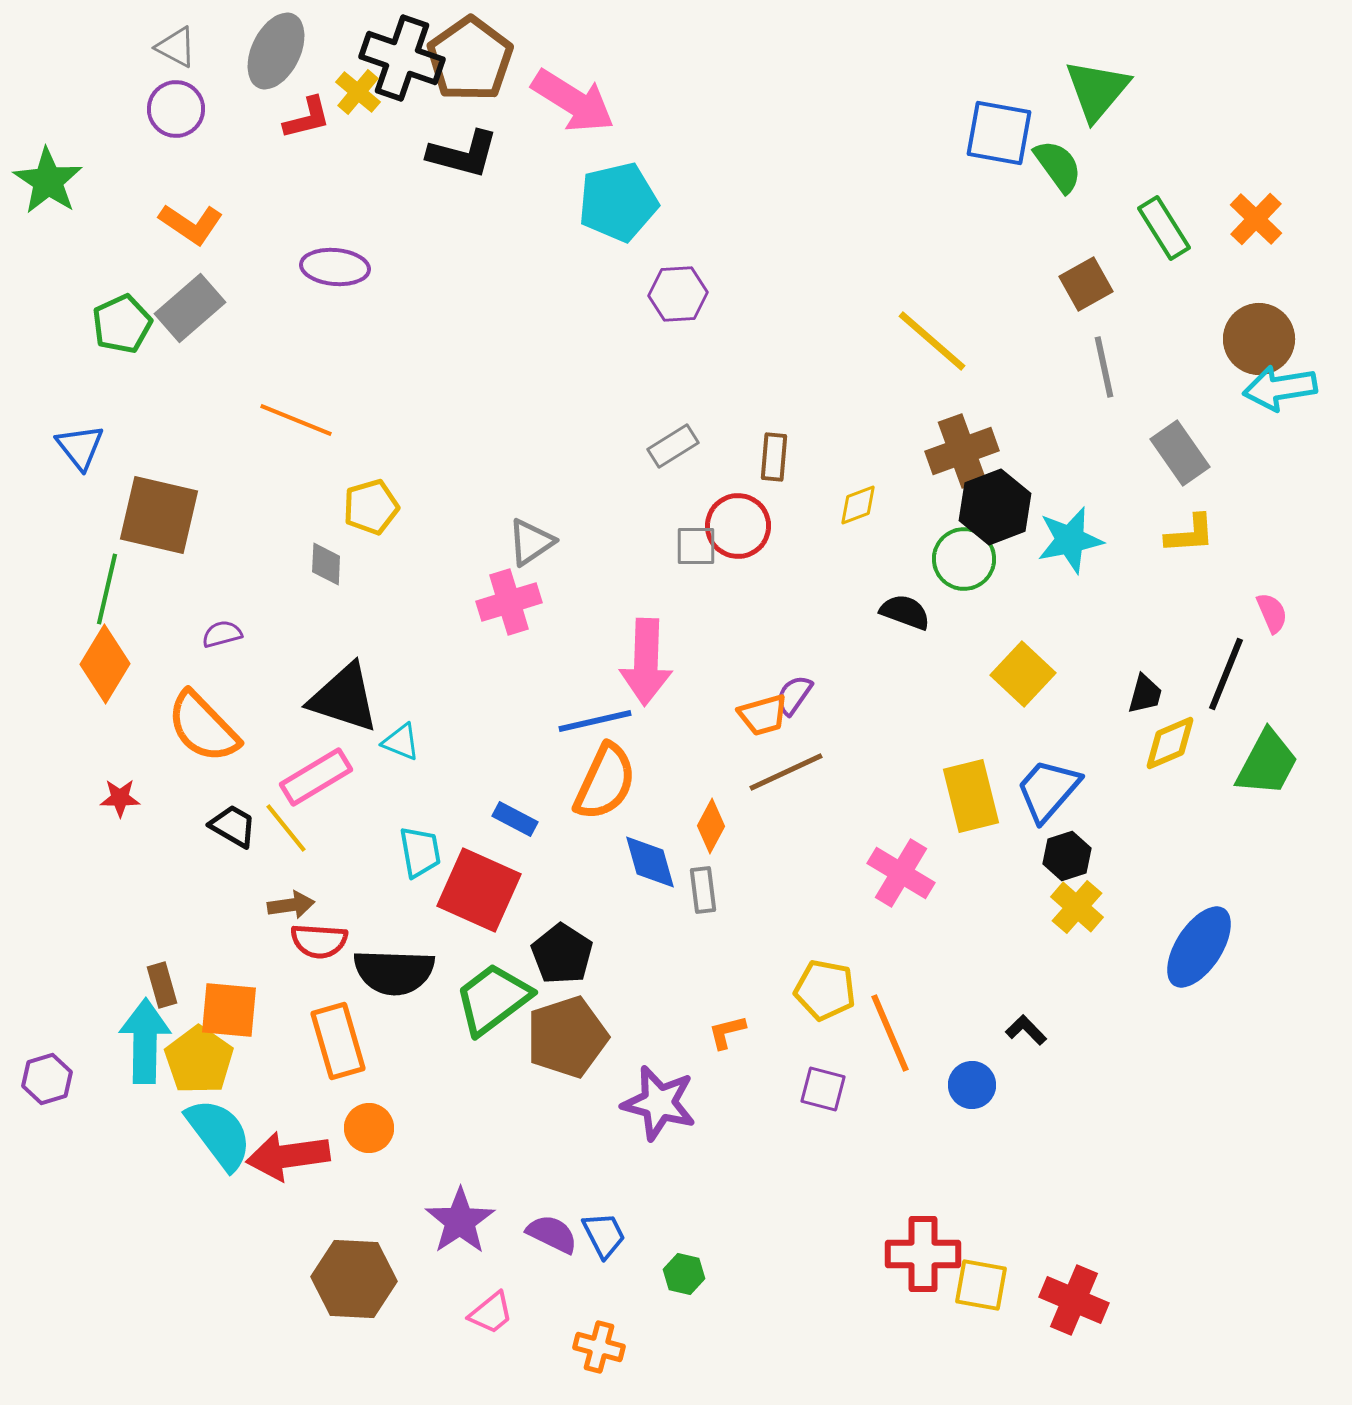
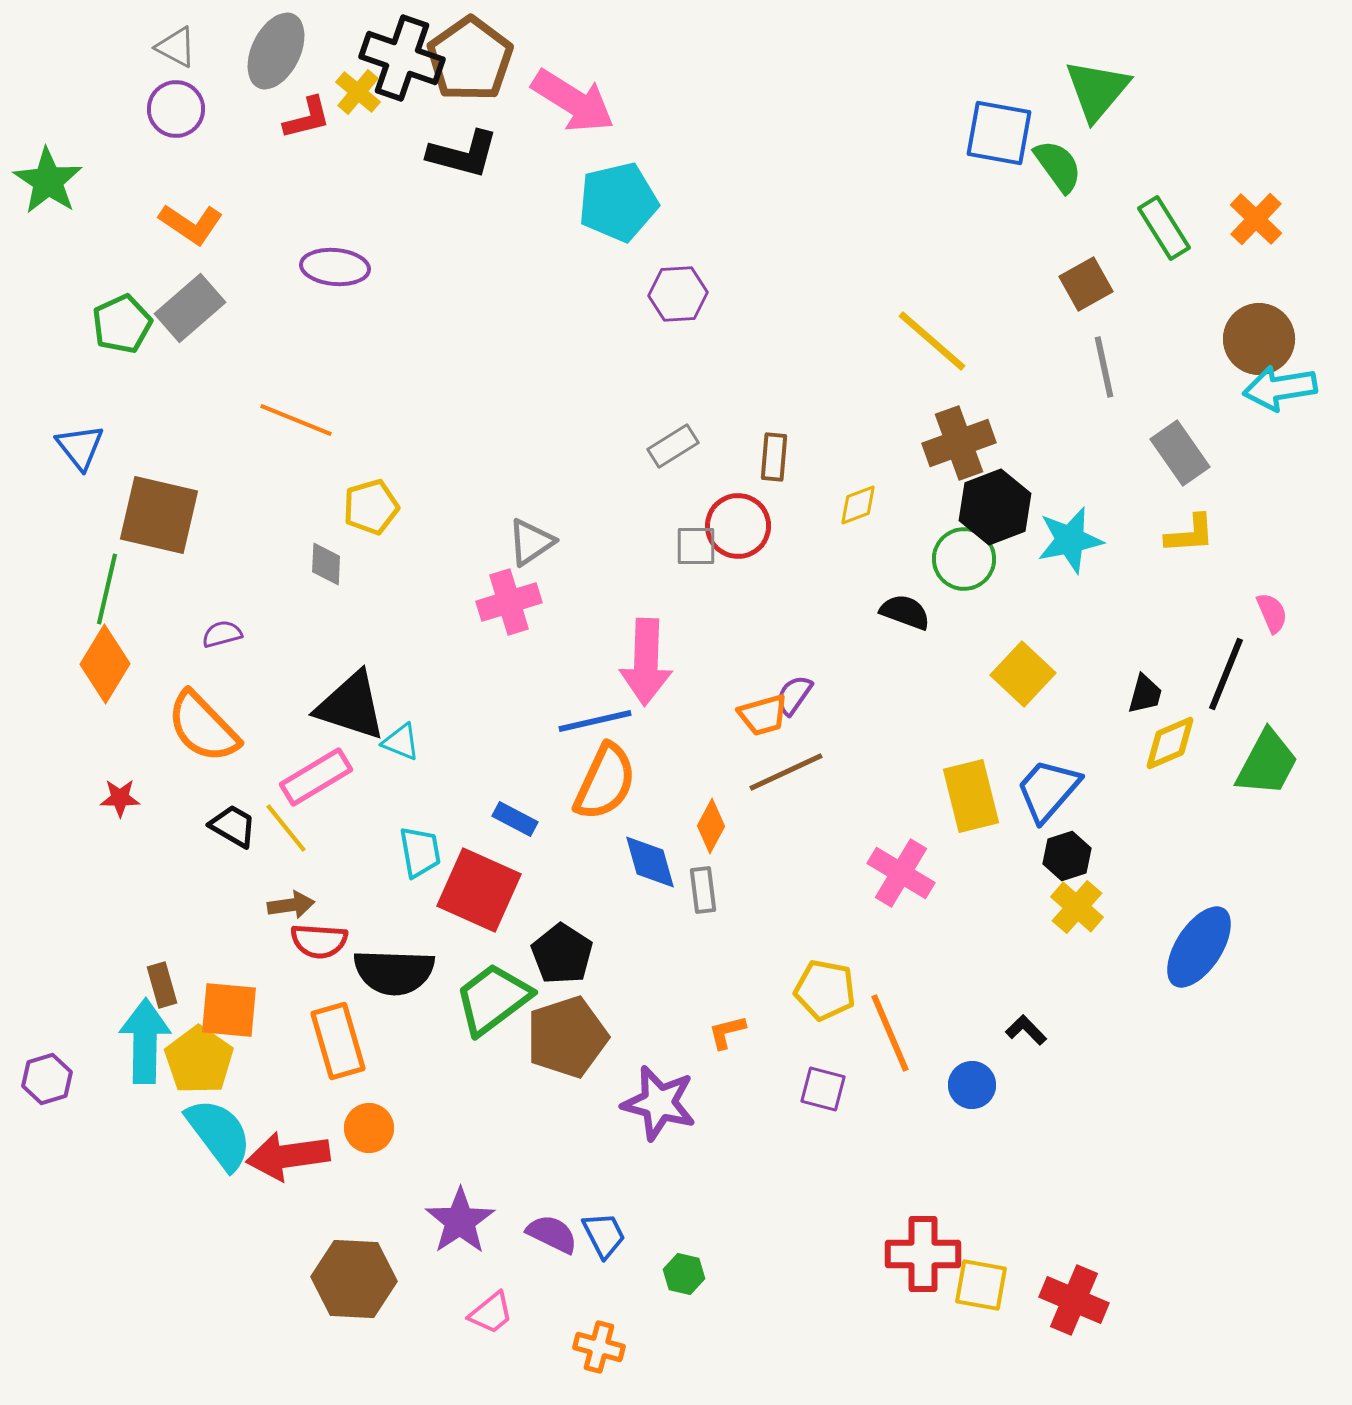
brown cross at (962, 451): moved 3 px left, 8 px up
black triangle at (344, 698): moved 7 px right, 8 px down
